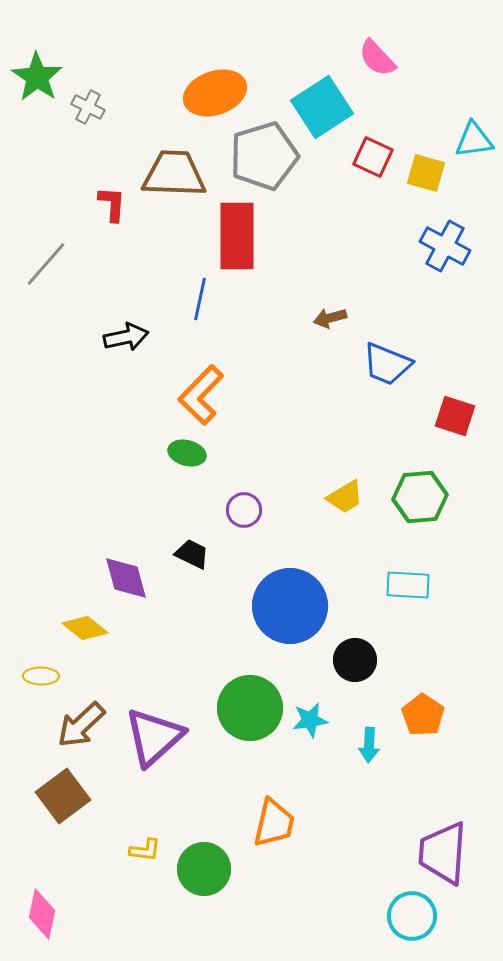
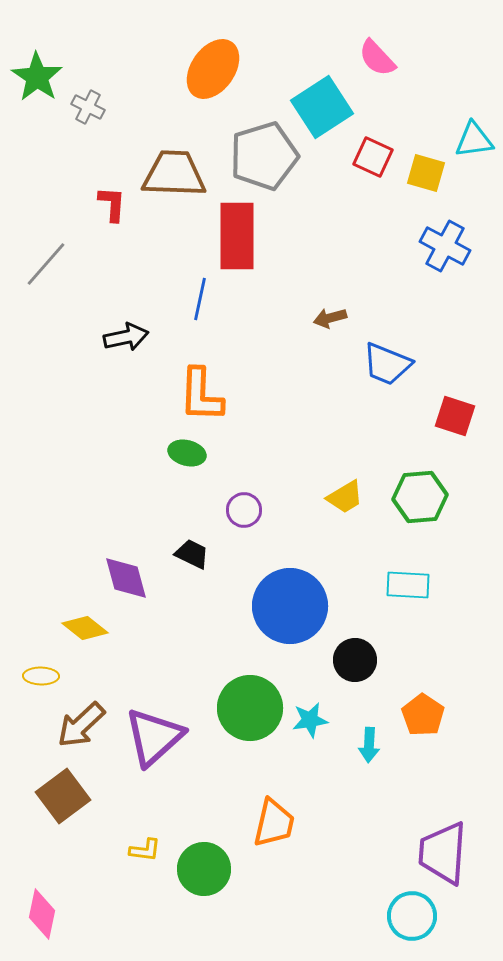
orange ellipse at (215, 93): moved 2 px left, 24 px up; rotated 36 degrees counterclockwise
orange L-shape at (201, 395): rotated 42 degrees counterclockwise
